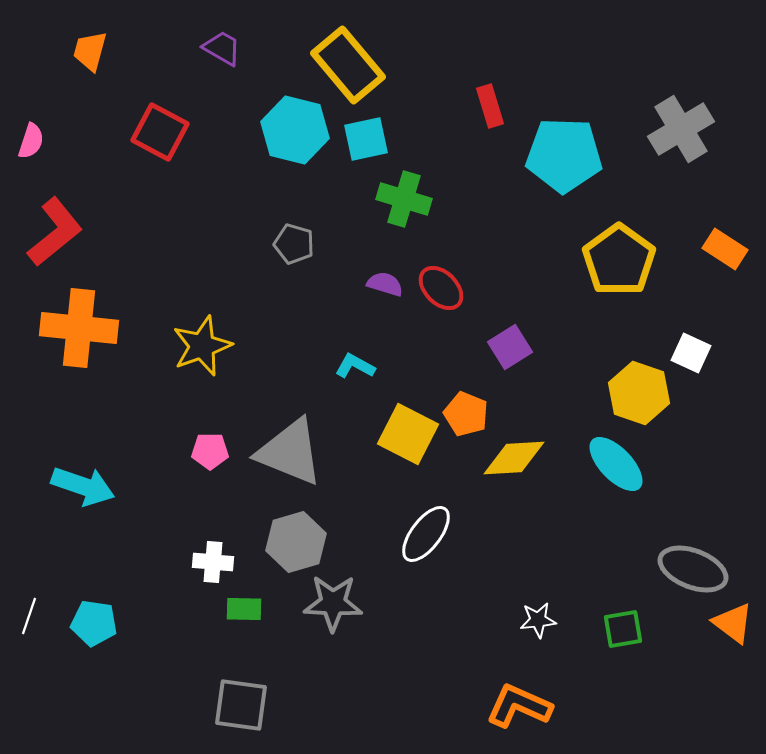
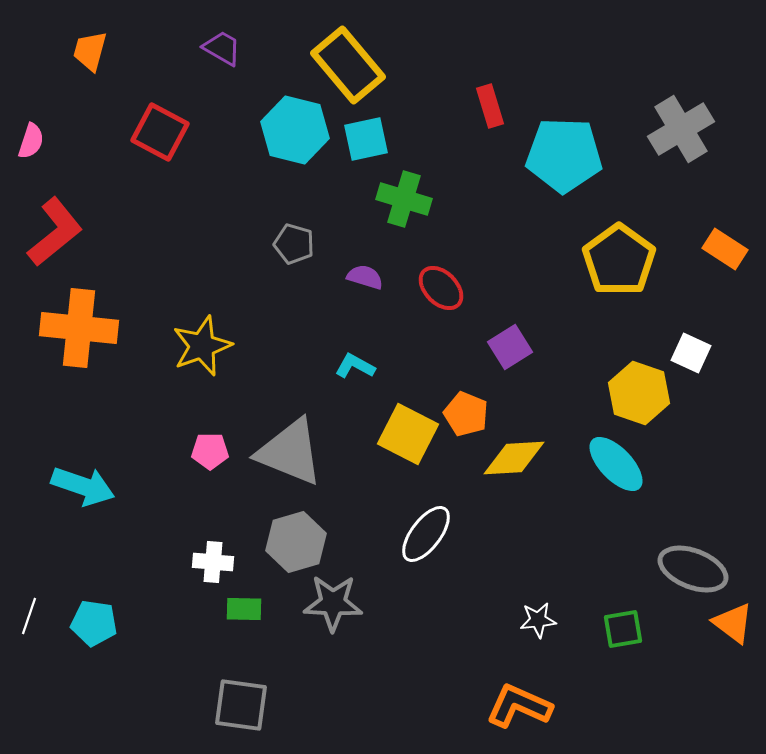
purple semicircle at (385, 284): moved 20 px left, 7 px up
